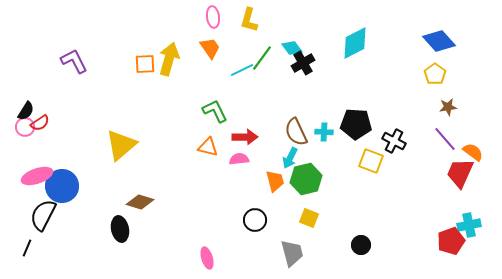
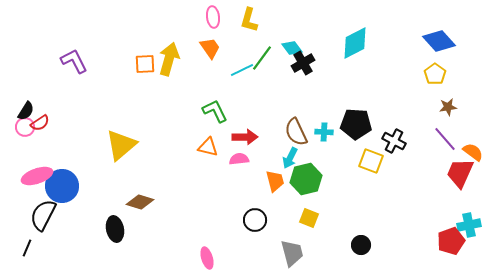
black ellipse at (120, 229): moved 5 px left
